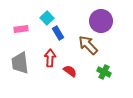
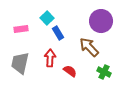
brown arrow: moved 1 px right, 2 px down
gray trapezoid: rotated 20 degrees clockwise
